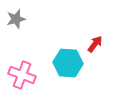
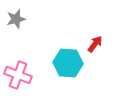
pink cross: moved 4 px left
